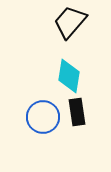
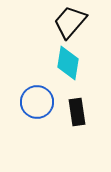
cyan diamond: moved 1 px left, 13 px up
blue circle: moved 6 px left, 15 px up
